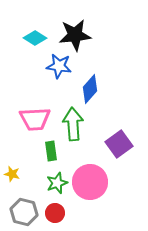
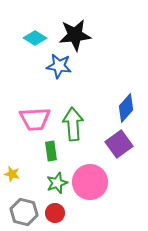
blue diamond: moved 36 px right, 19 px down
